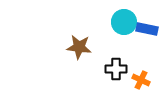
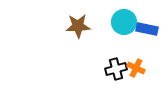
brown star: moved 1 px left, 21 px up; rotated 10 degrees counterclockwise
black cross: rotated 15 degrees counterclockwise
orange cross: moved 5 px left, 12 px up
